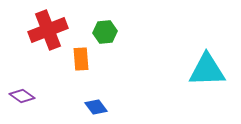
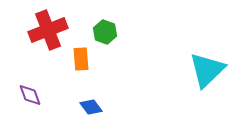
green hexagon: rotated 25 degrees clockwise
cyan triangle: rotated 42 degrees counterclockwise
purple diamond: moved 8 px right, 1 px up; rotated 35 degrees clockwise
blue diamond: moved 5 px left
